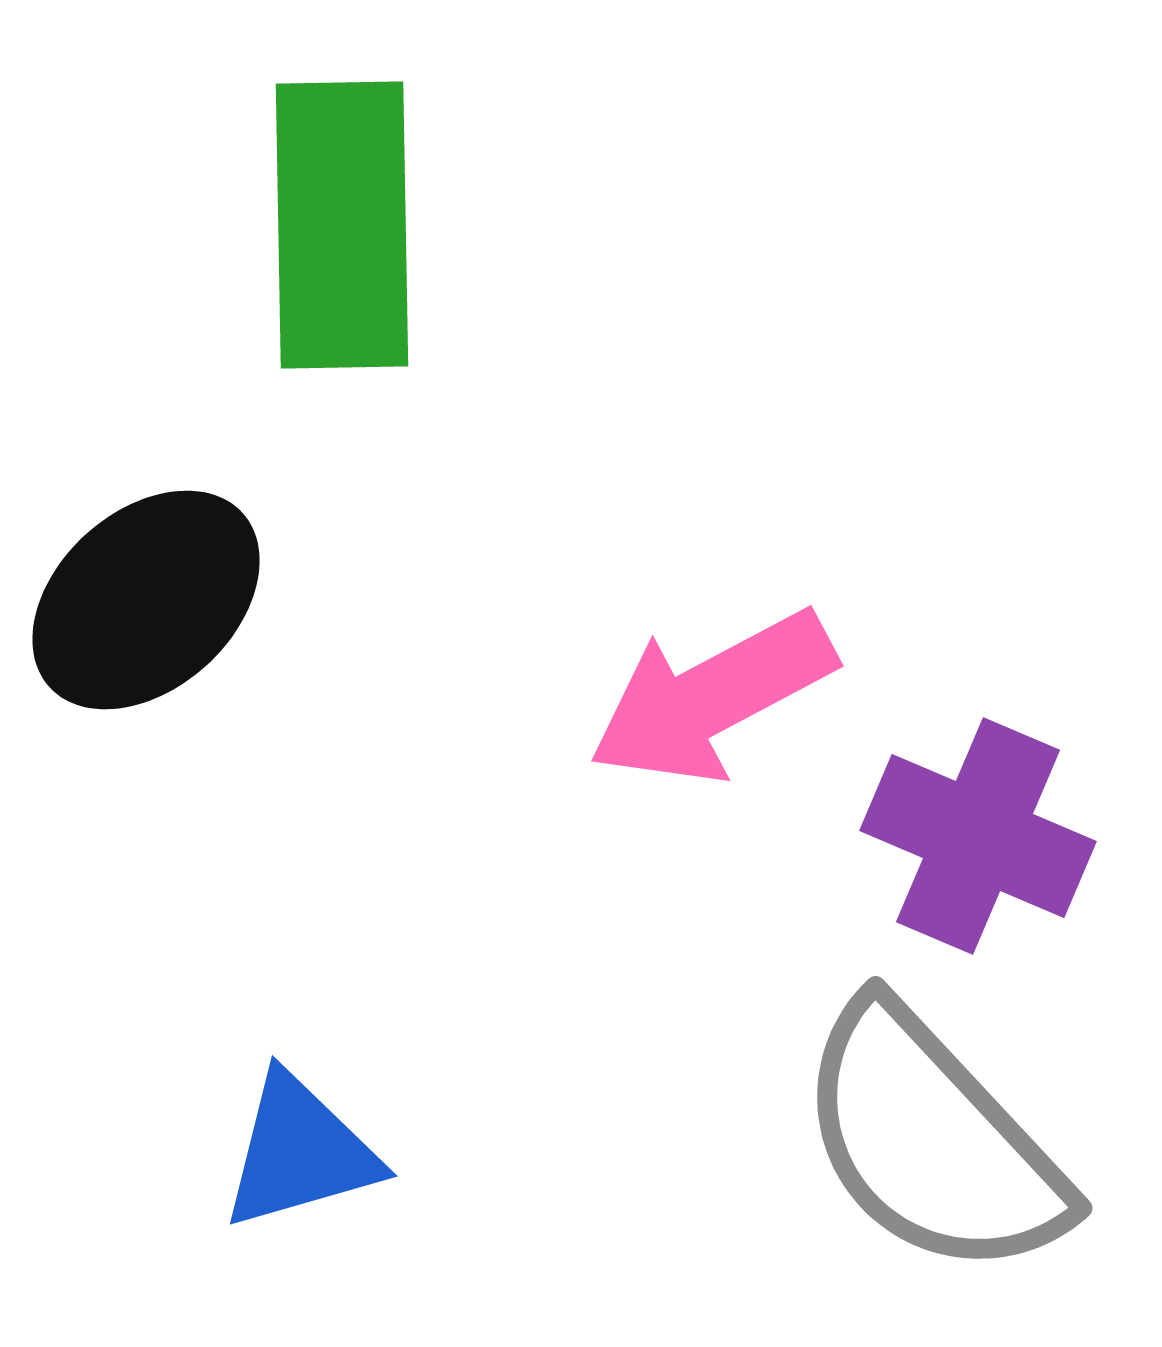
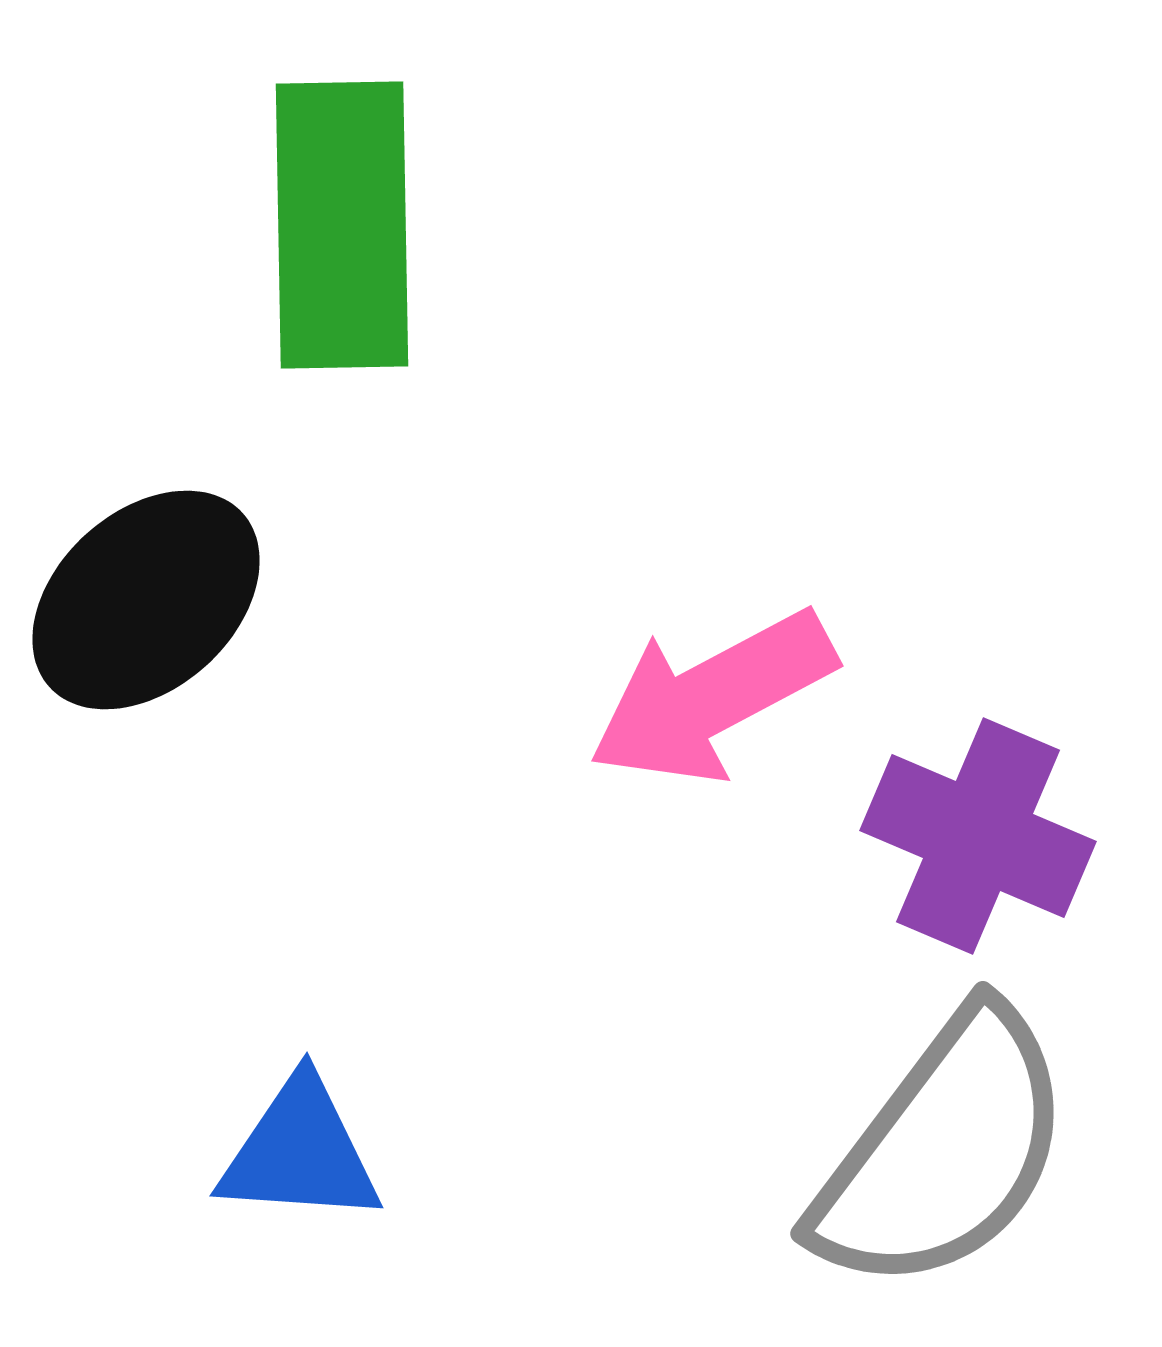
gray semicircle: moved 11 px right, 10 px down; rotated 100 degrees counterclockwise
blue triangle: rotated 20 degrees clockwise
